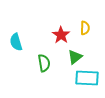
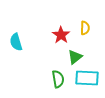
green semicircle: moved 14 px right, 16 px down
